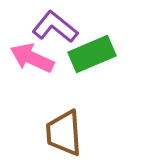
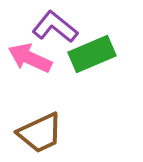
pink arrow: moved 2 px left
brown trapezoid: moved 24 px left; rotated 111 degrees counterclockwise
